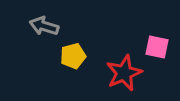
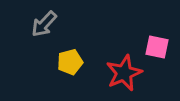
gray arrow: moved 2 px up; rotated 64 degrees counterclockwise
yellow pentagon: moved 3 px left, 6 px down
